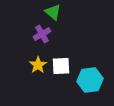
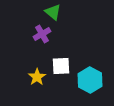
yellow star: moved 1 px left, 12 px down
cyan hexagon: rotated 25 degrees counterclockwise
